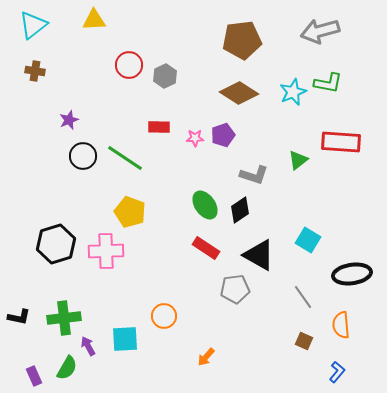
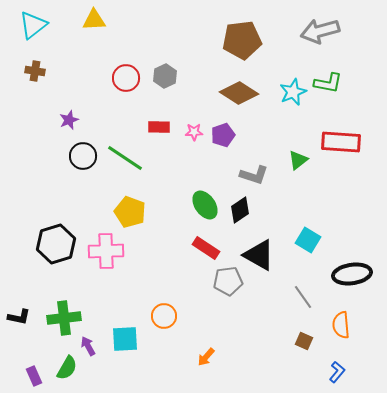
red circle at (129, 65): moved 3 px left, 13 px down
pink star at (195, 138): moved 1 px left, 6 px up
gray pentagon at (235, 289): moved 7 px left, 8 px up
